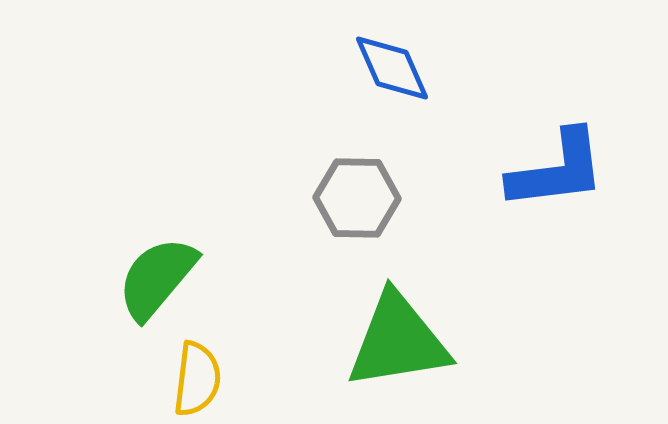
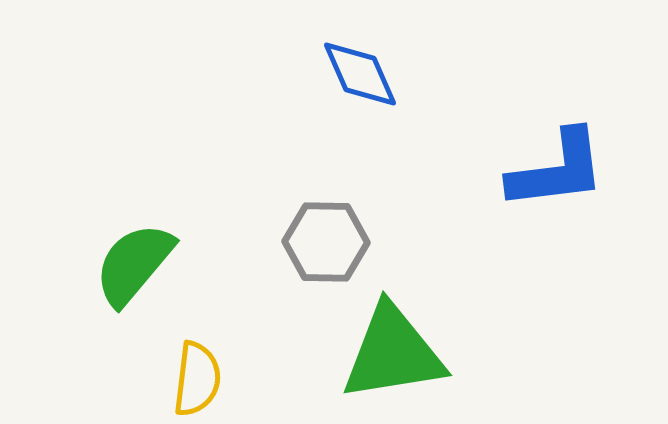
blue diamond: moved 32 px left, 6 px down
gray hexagon: moved 31 px left, 44 px down
green semicircle: moved 23 px left, 14 px up
green triangle: moved 5 px left, 12 px down
